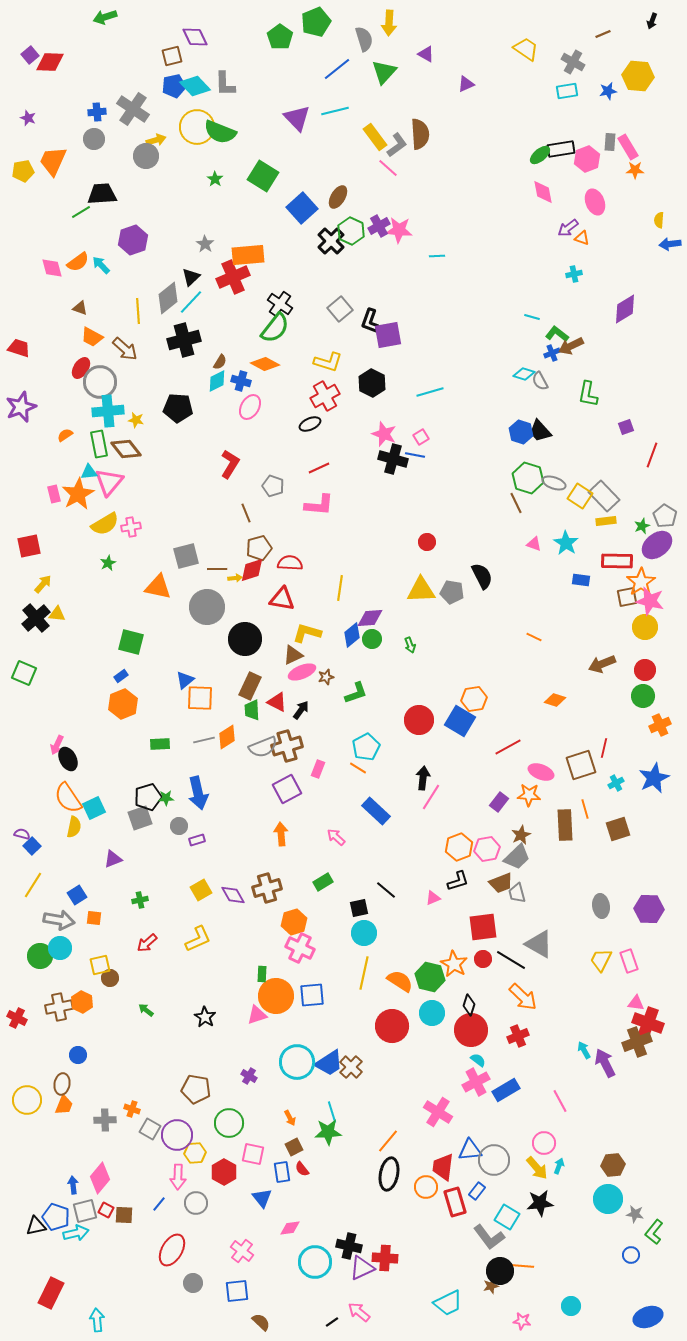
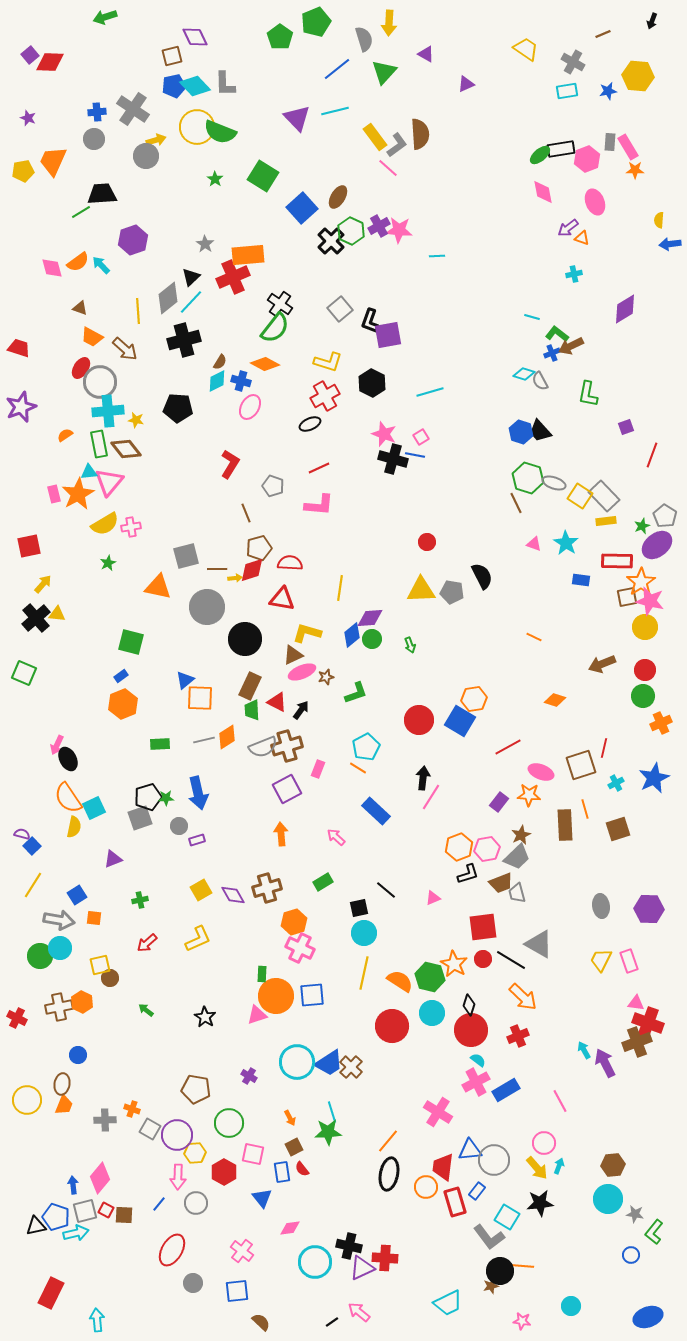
orange cross at (660, 725): moved 1 px right, 2 px up
black L-shape at (458, 881): moved 10 px right, 7 px up
